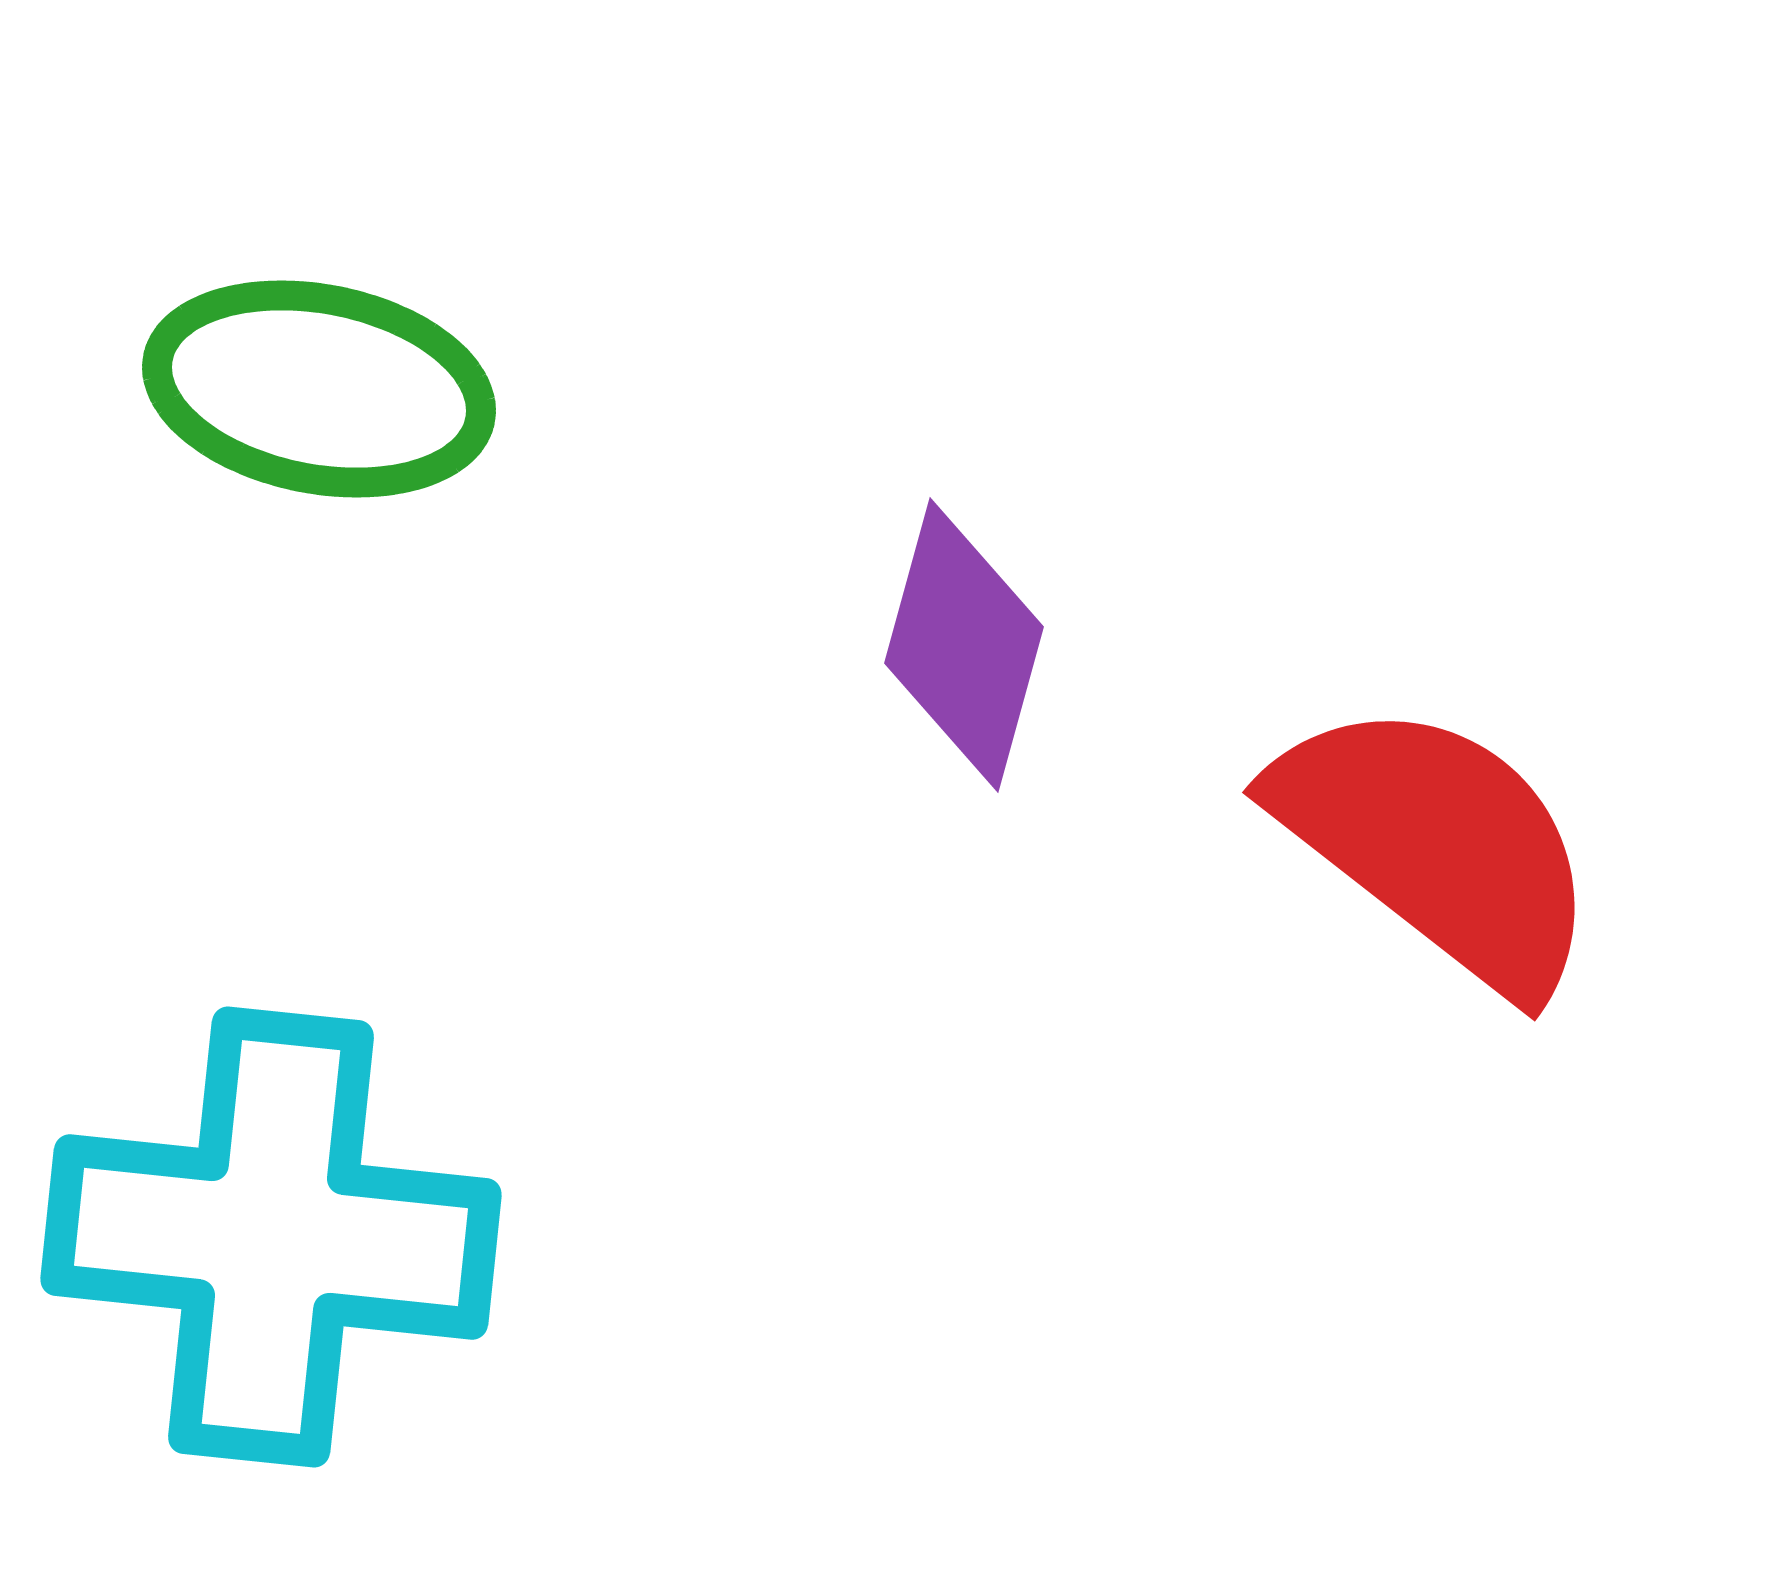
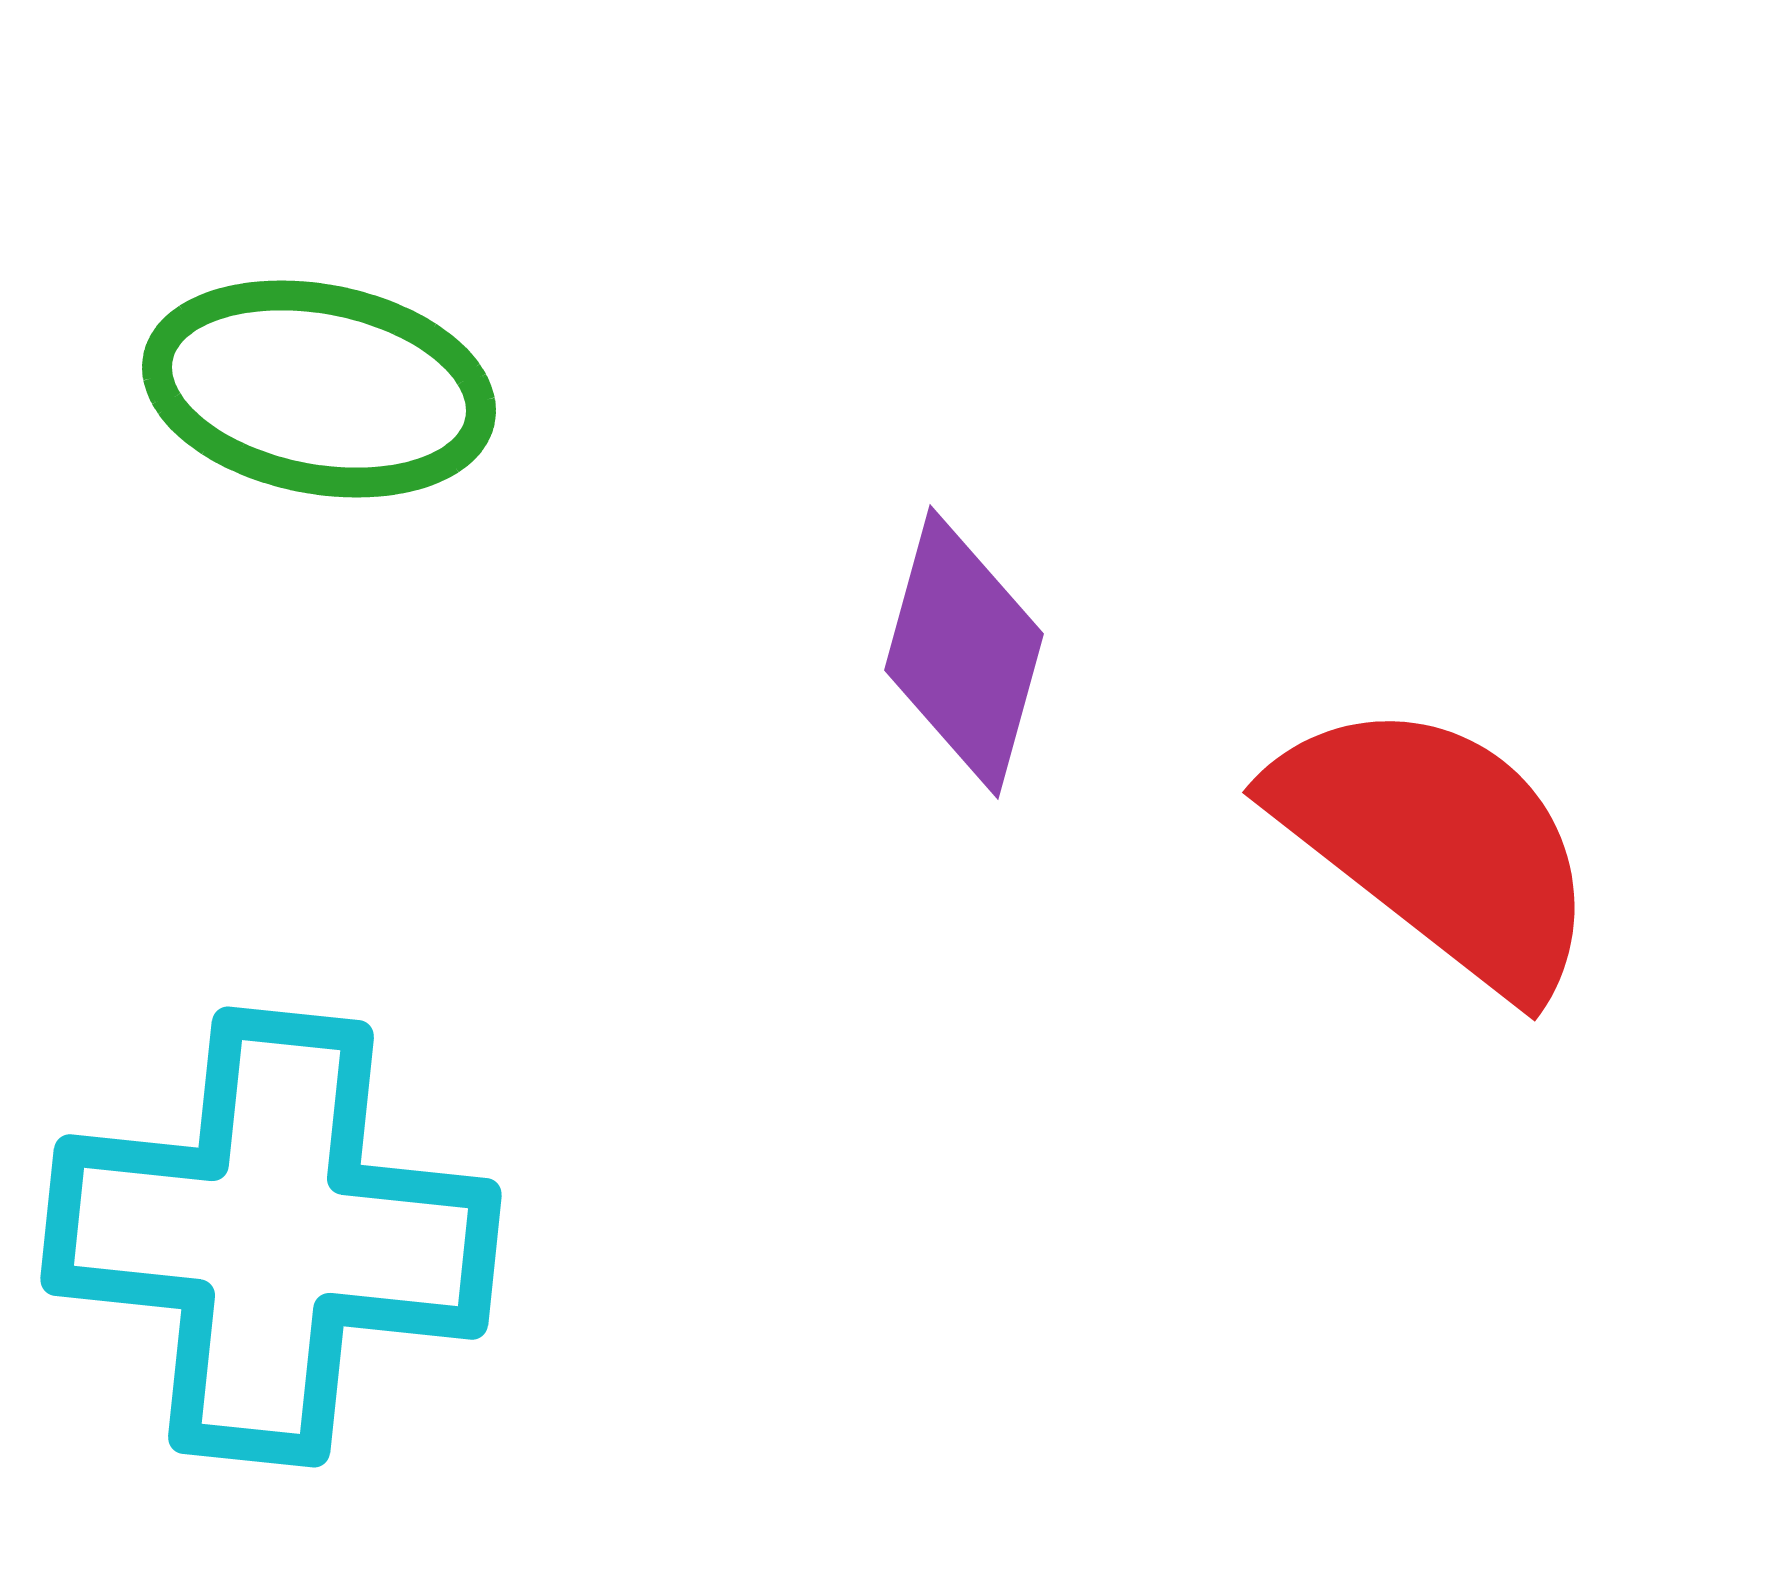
purple diamond: moved 7 px down
